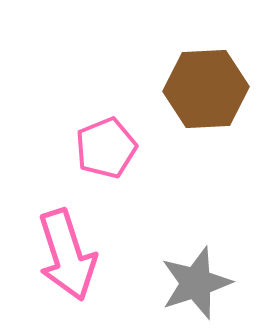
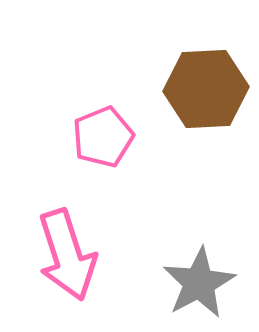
pink pentagon: moved 3 px left, 11 px up
gray star: moved 3 px right; rotated 10 degrees counterclockwise
